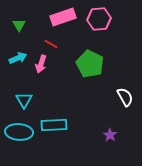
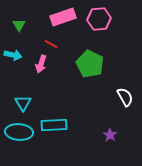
cyan arrow: moved 5 px left, 3 px up; rotated 36 degrees clockwise
cyan triangle: moved 1 px left, 3 px down
